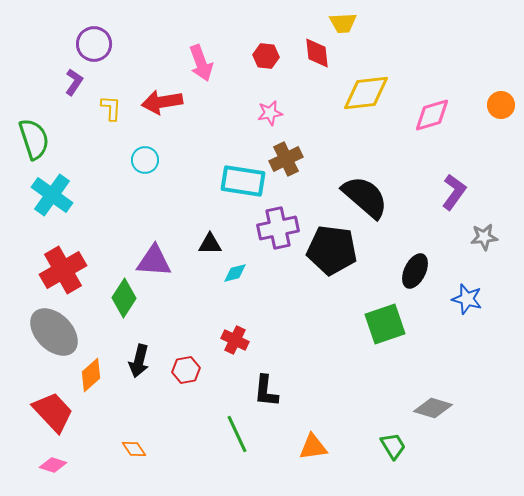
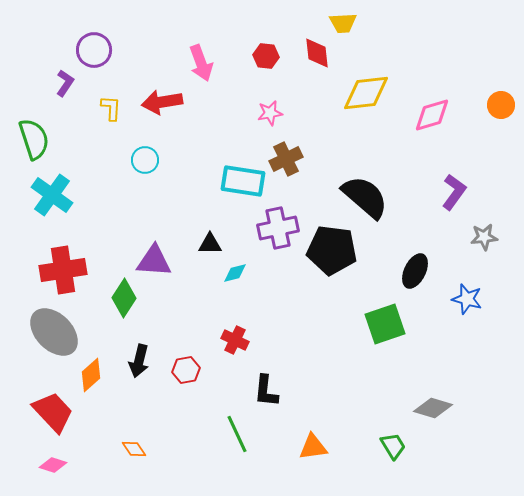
purple circle at (94, 44): moved 6 px down
purple L-shape at (74, 82): moved 9 px left, 1 px down
red cross at (63, 270): rotated 21 degrees clockwise
